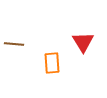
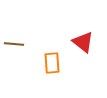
red triangle: rotated 20 degrees counterclockwise
